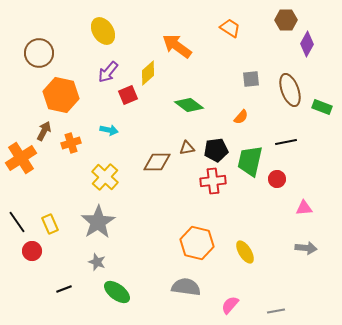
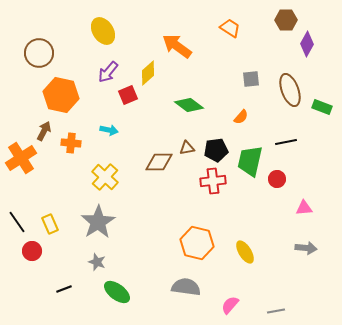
orange cross at (71, 143): rotated 24 degrees clockwise
brown diamond at (157, 162): moved 2 px right
